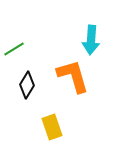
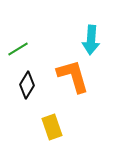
green line: moved 4 px right
